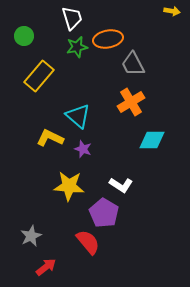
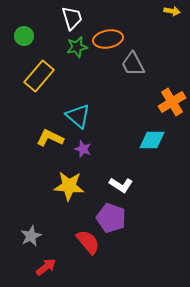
orange cross: moved 41 px right
purple pentagon: moved 7 px right, 5 px down; rotated 12 degrees counterclockwise
